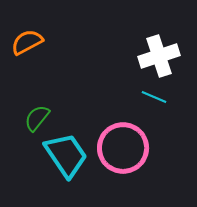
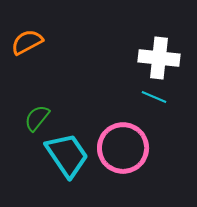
white cross: moved 2 px down; rotated 24 degrees clockwise
cyan trapezoid: moved 1 px right
